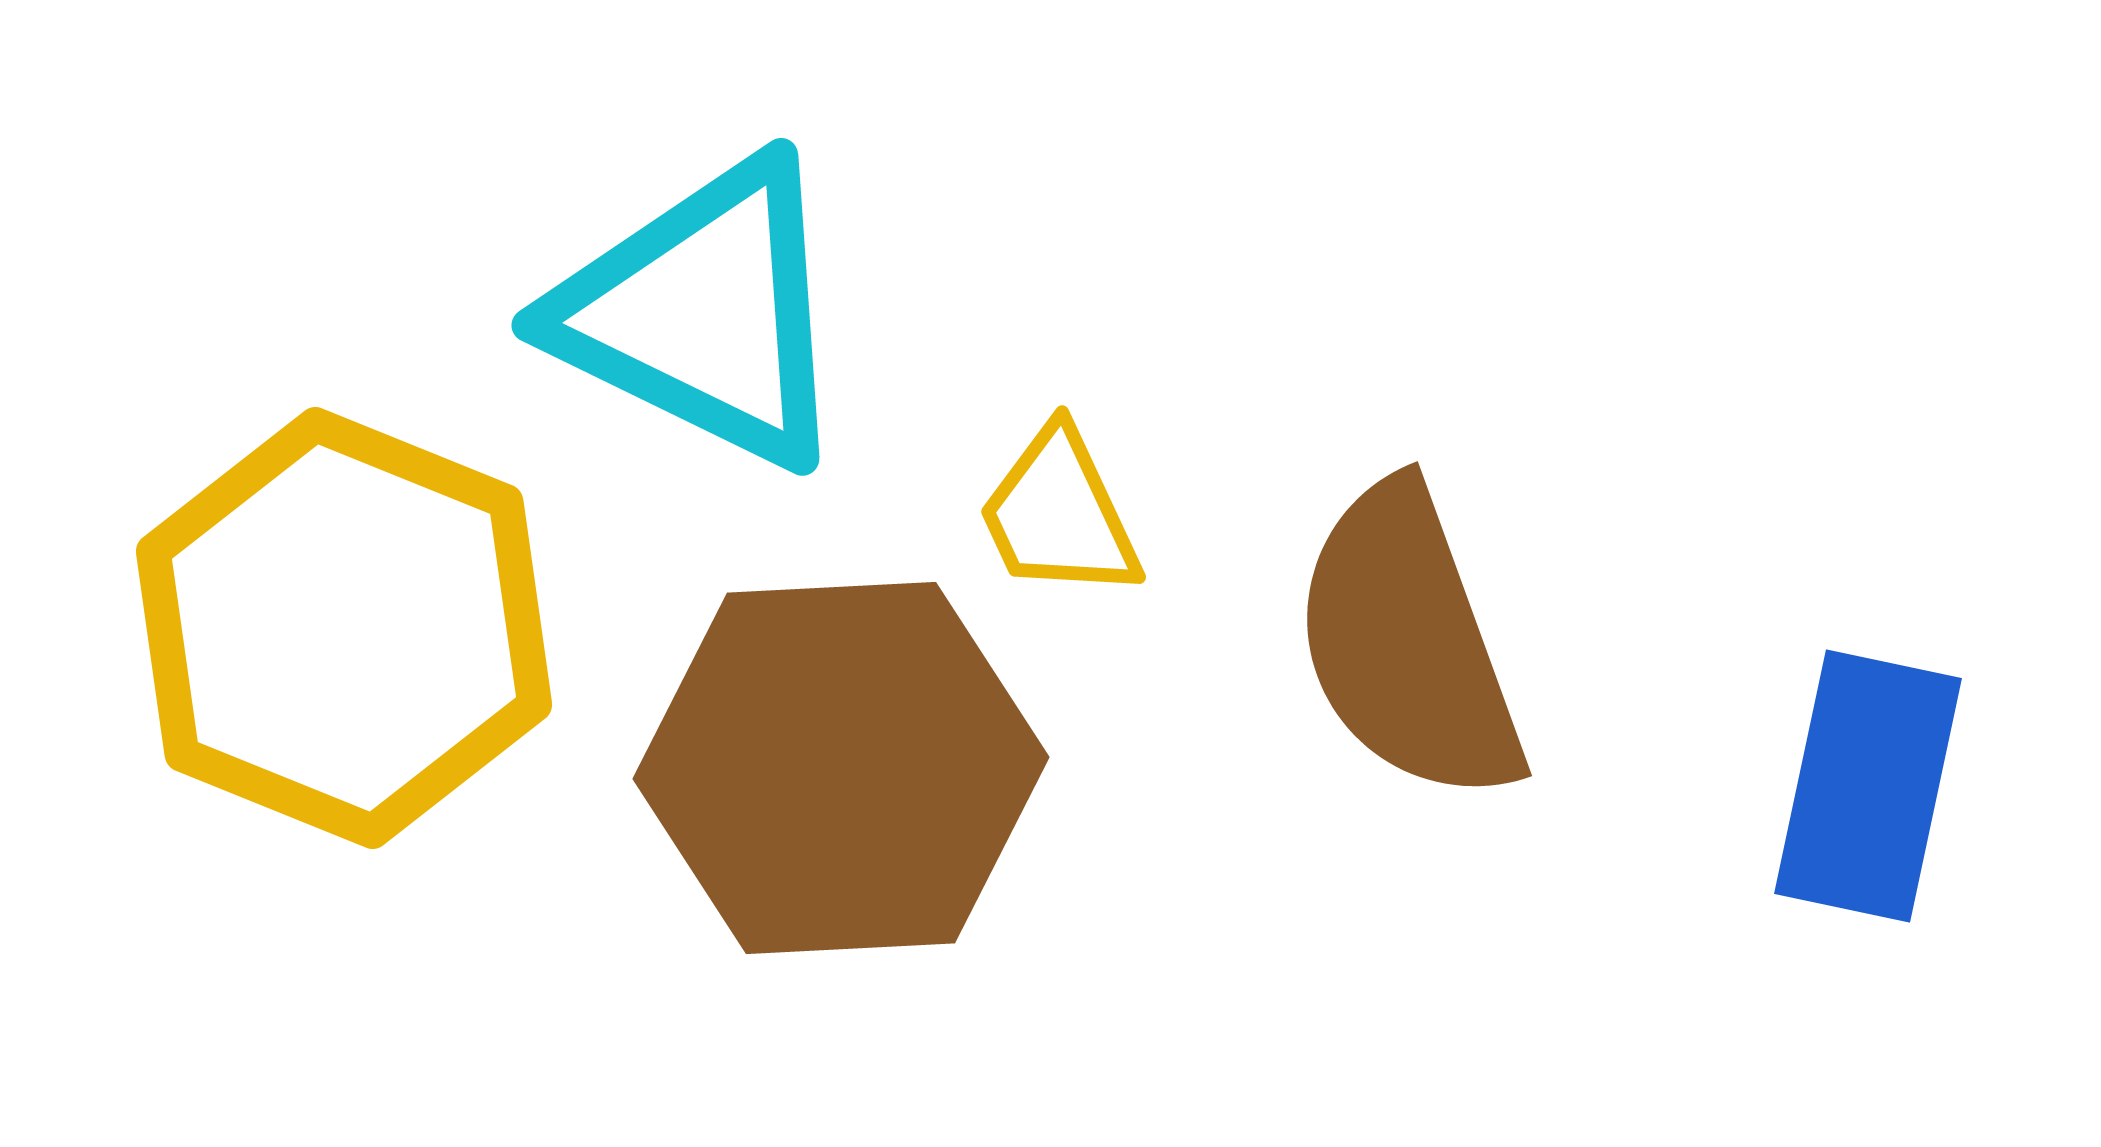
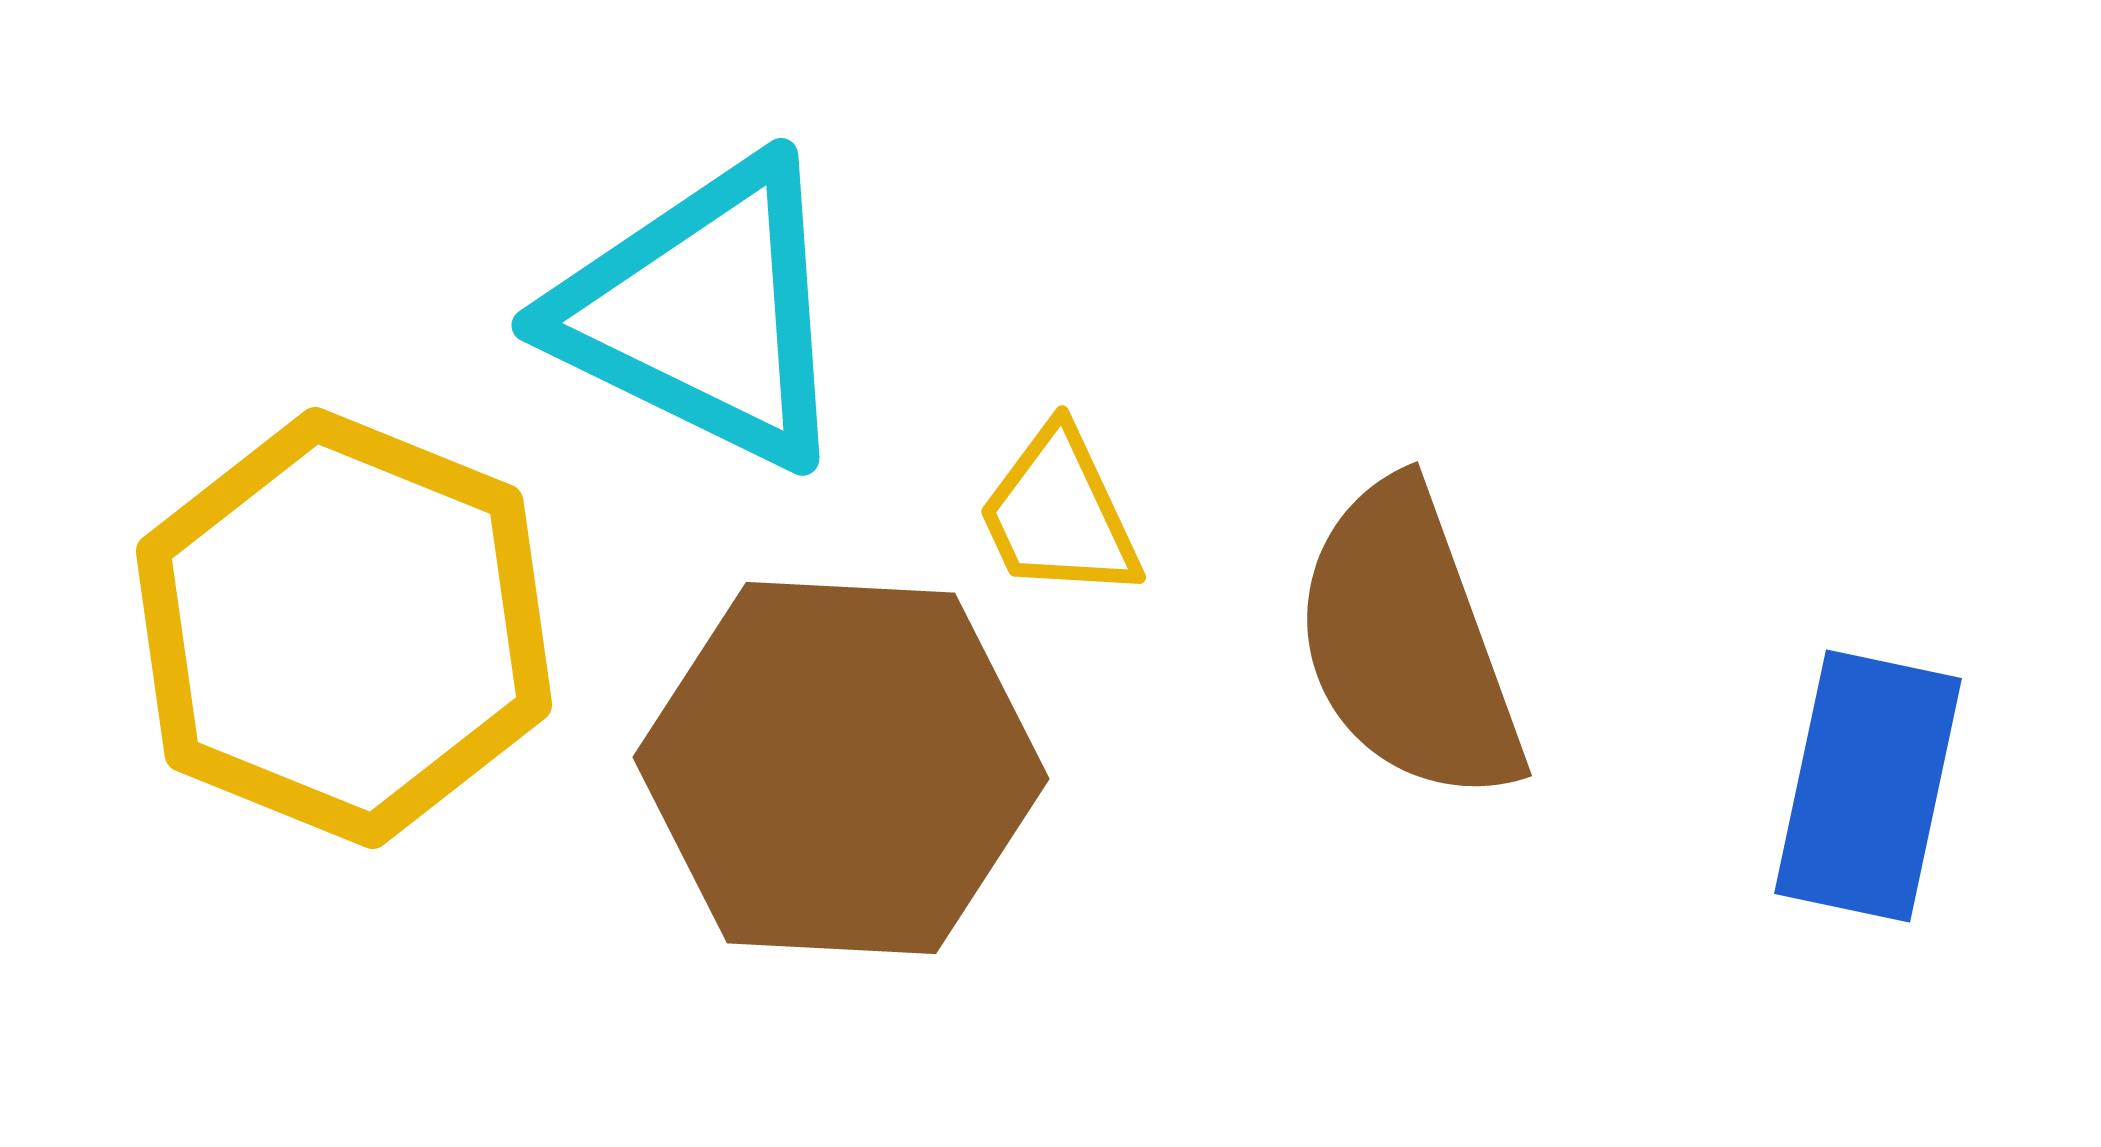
brown hexagon: rotated 6 degrees clockwise
